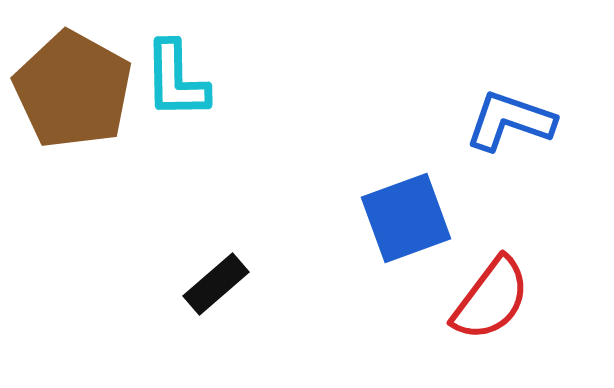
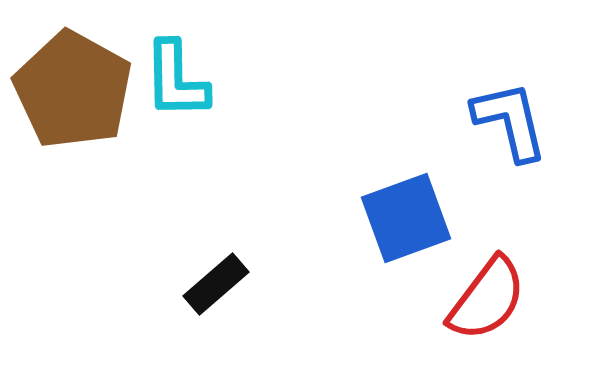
blue L-shape: rotated 58 degrees clockwise
red semicircle: moved 4 px left
